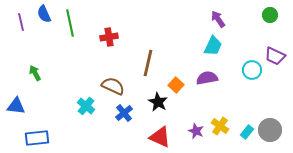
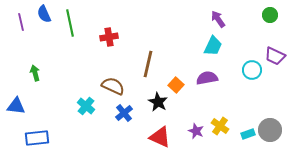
brown line: moved 1 px down
green arrow: rotated 14 degrees clockwise
cyan rectangle: moved 1 px right, 2 px down; rotated 32 degrees clockwise
